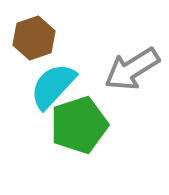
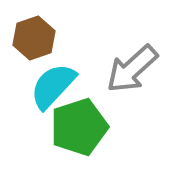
gray arrow: rotated 10 degrees counterclockwise
green pentagon: moved 2 px down
